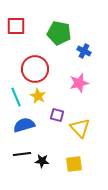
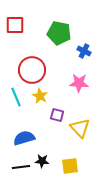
red square: moved 1 px left, 1 px up
red circle: moved 3 px left, 1 px down
pink star: rotated 18 degrees clockwise
yellow star: moved 2 px right
blue semicircle: moved 13 px down
black line: moved 1 px left, 13 px down
yellow square: moved 4 px left, 2 px down
